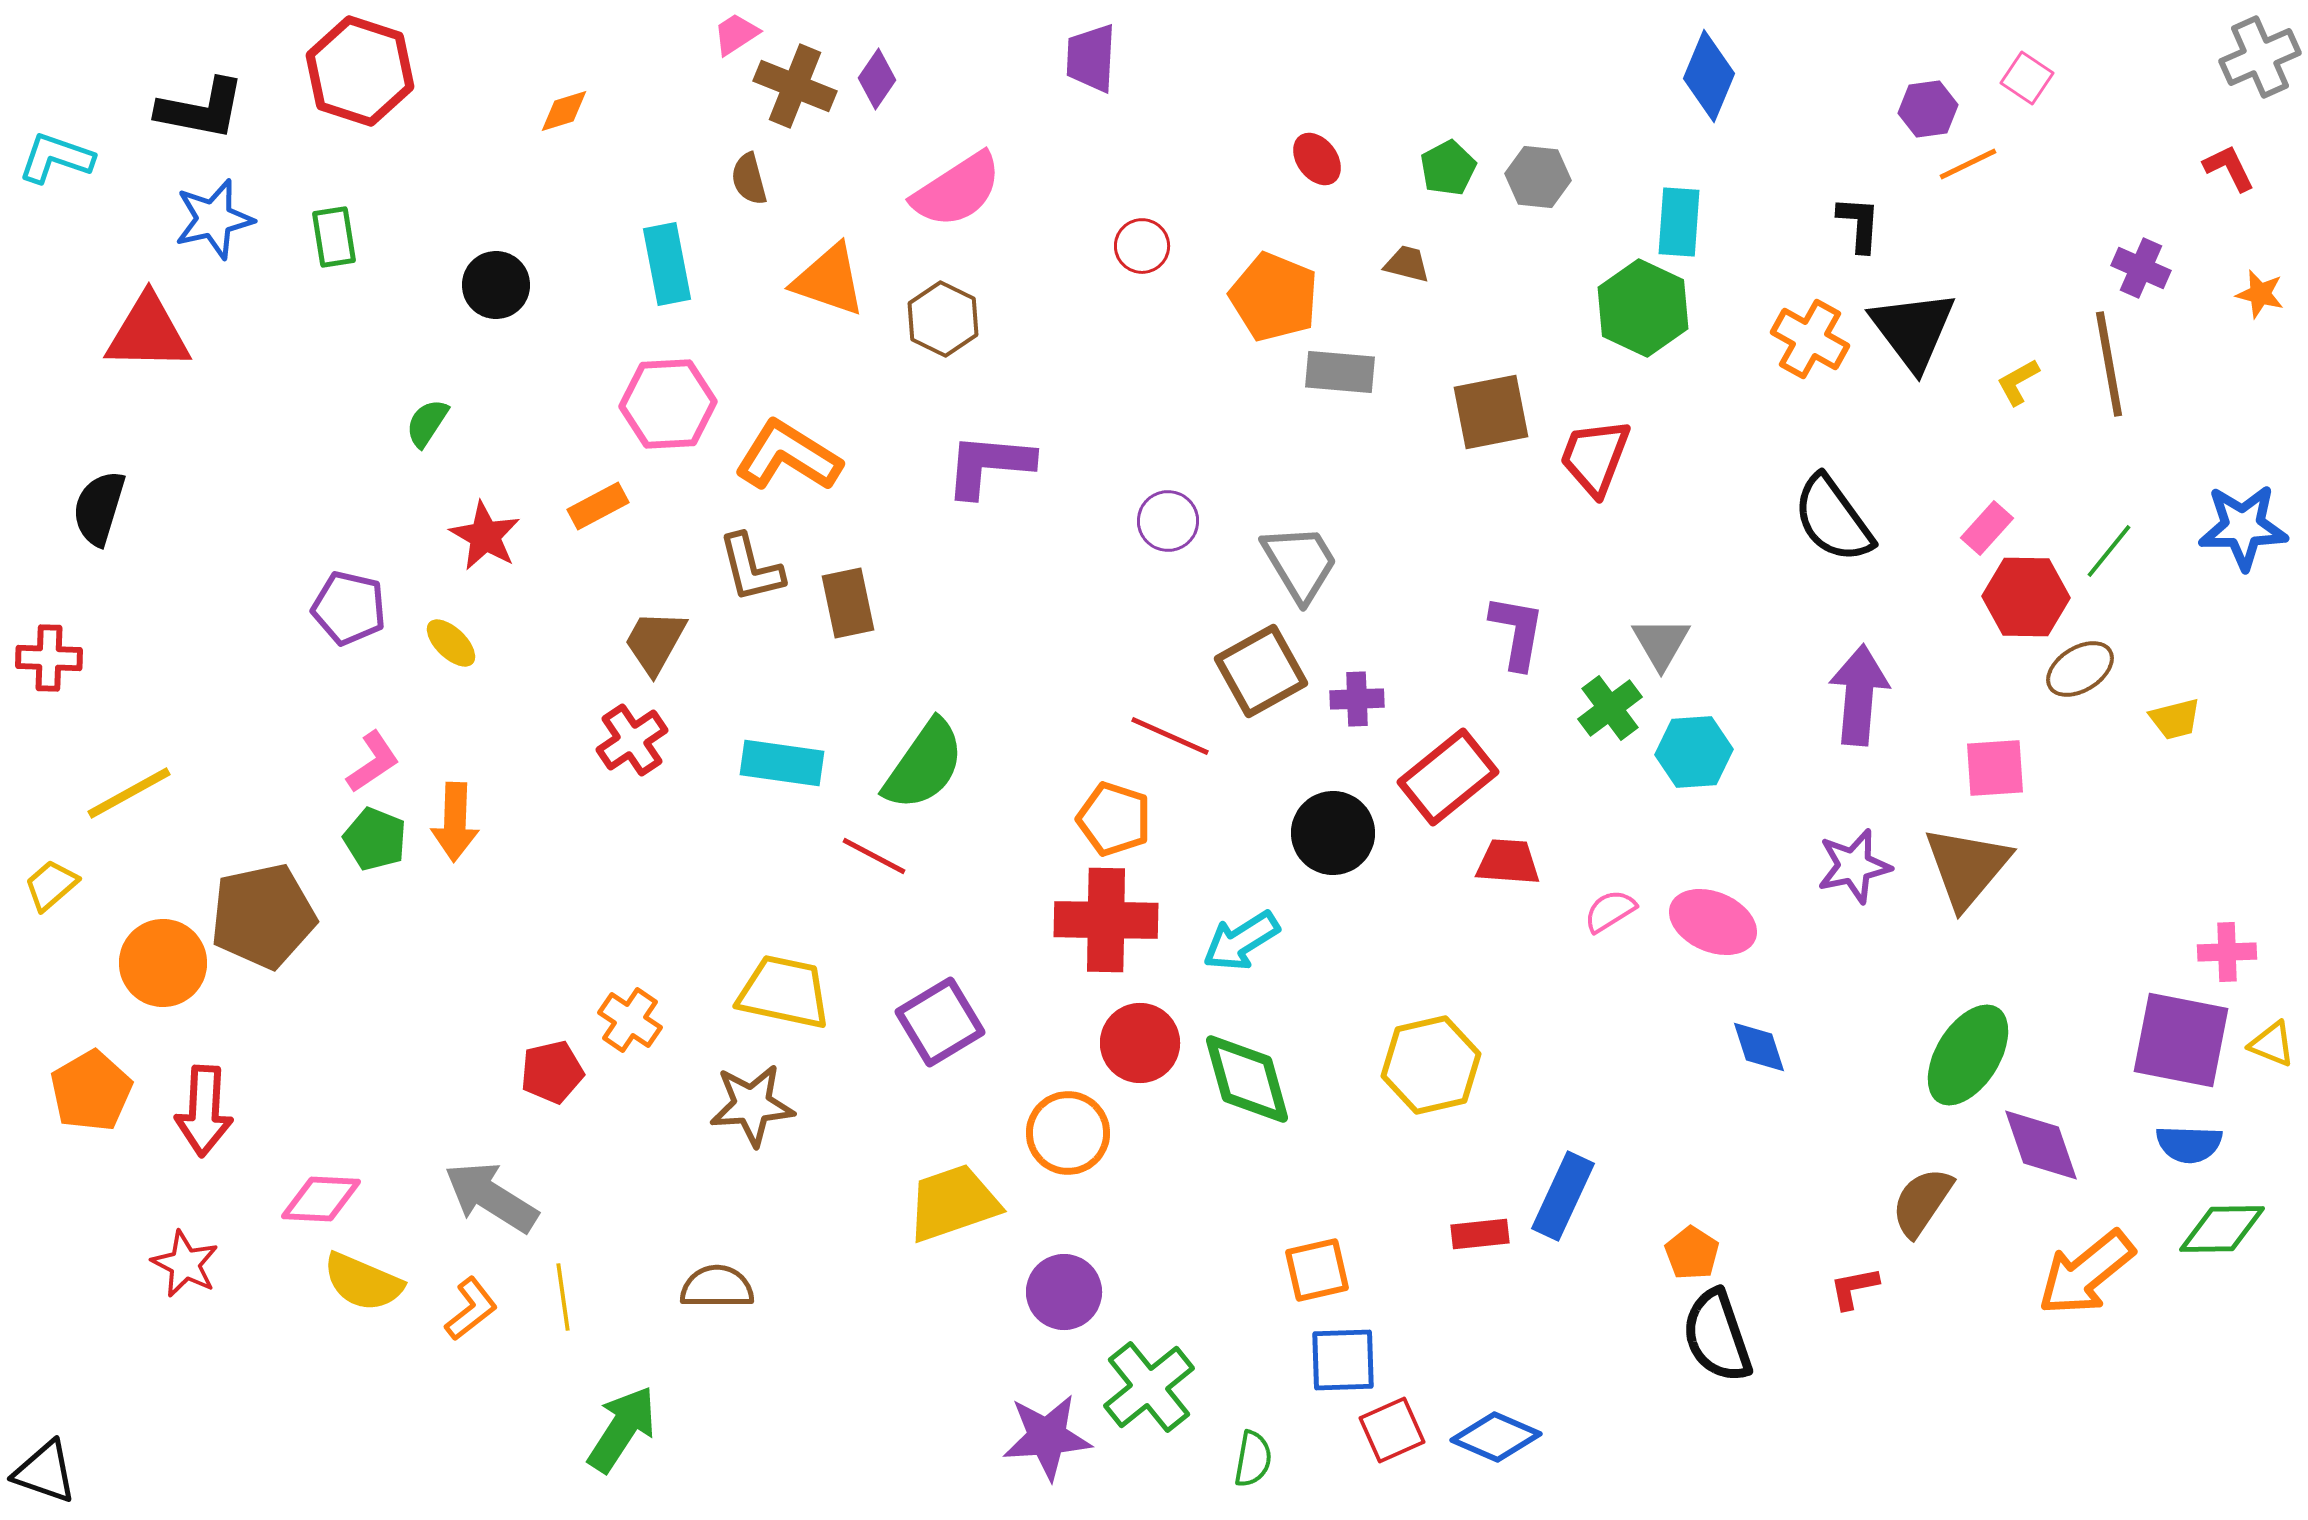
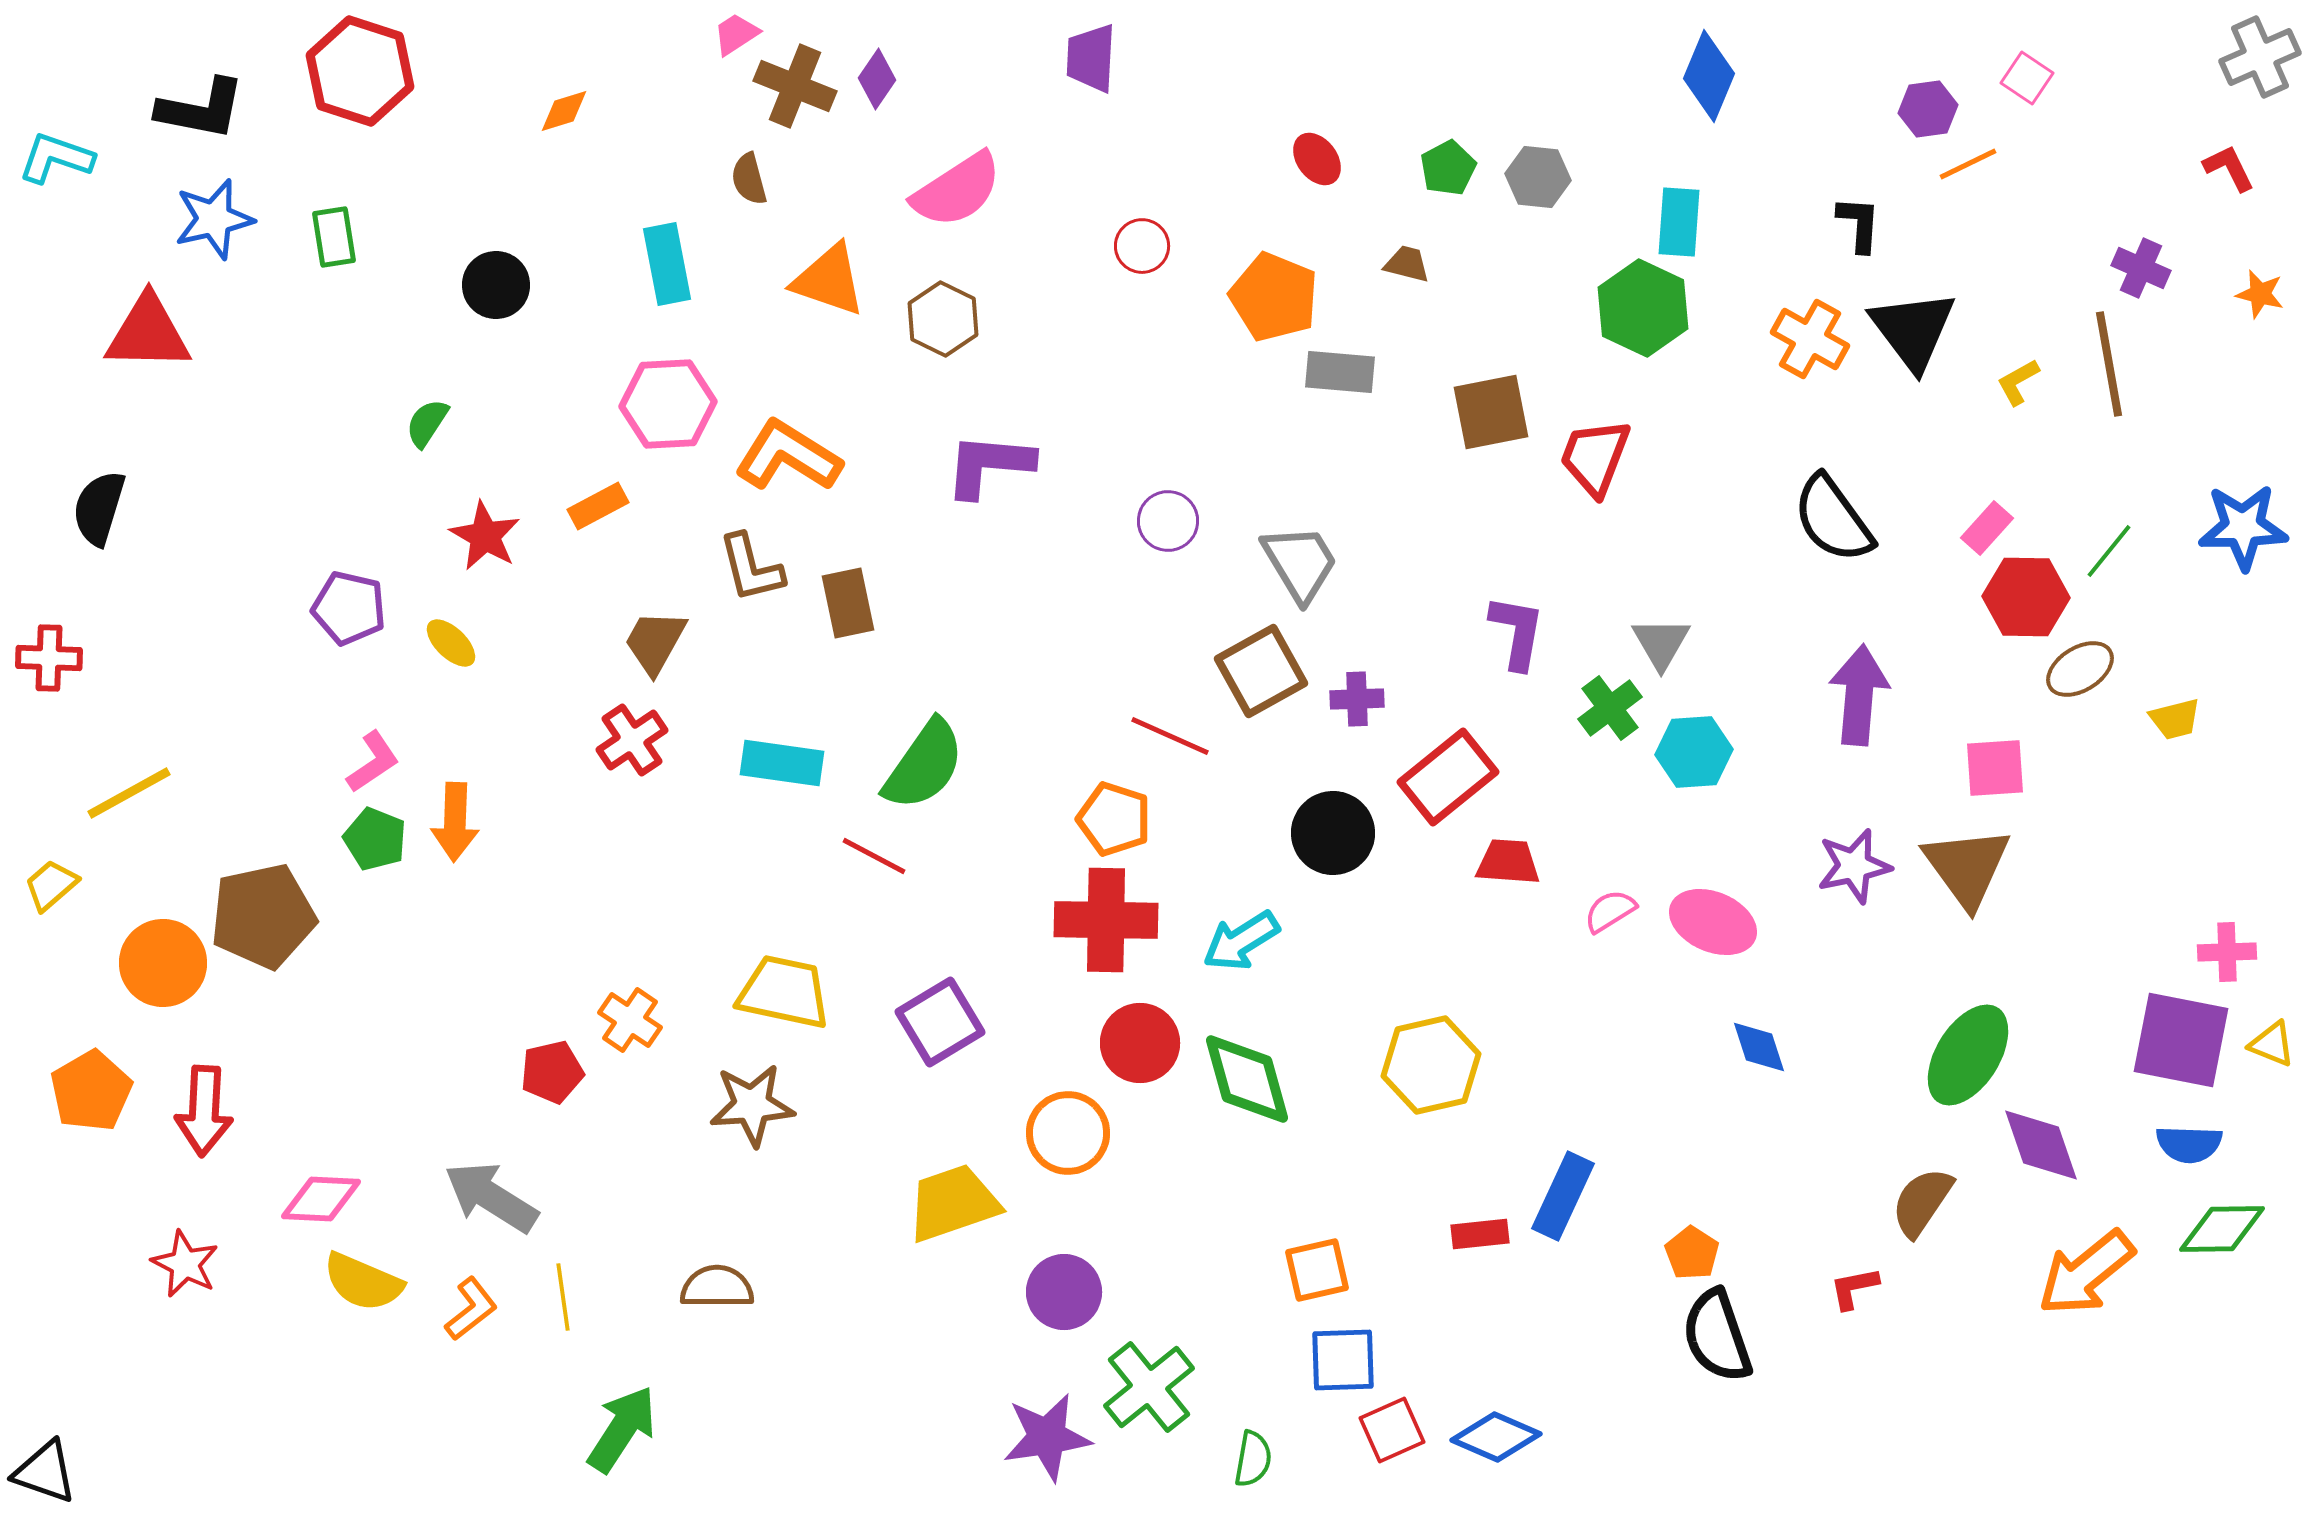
brown triangle at (1967, 867): rotated 16 degrees counterclockwise
purple star at (1047, 1437): rotated 4 degrees counterclockwise
